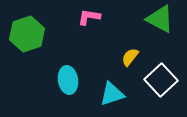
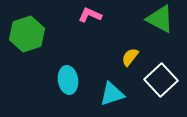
pink L-shape: moved 1 px right, 2 px up; rotated 15 degrees clockwise
